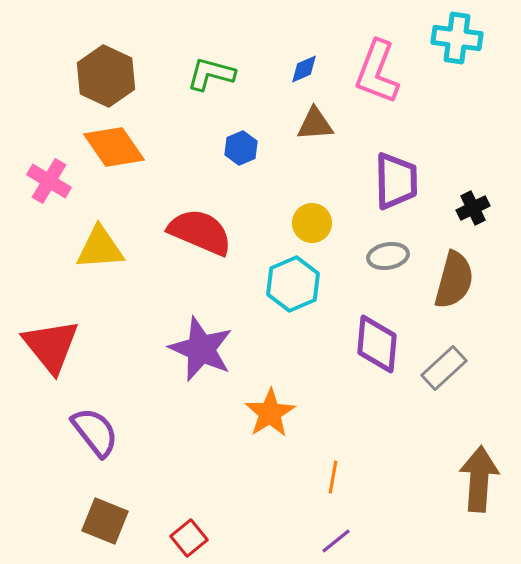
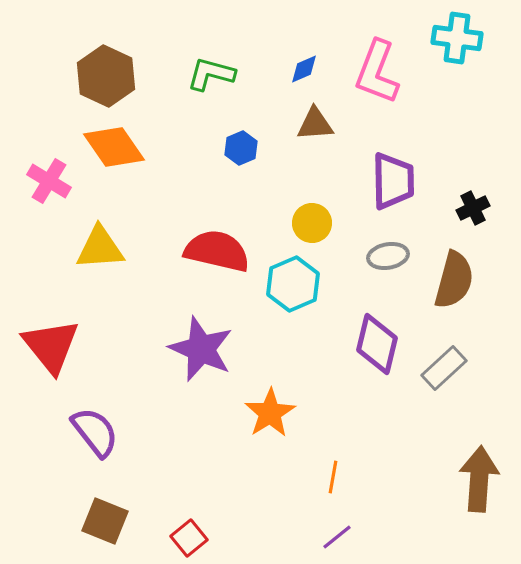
purple trapezoid: moved 3 px left
red semicircle: moved 17 px right, 19 px down; rotated 10 degrees counterclockwise
purple diamond: rotated 8 degrees clockwise
purple line: moved 1 px right, 4 px up
